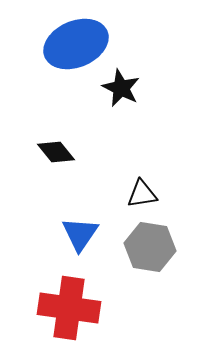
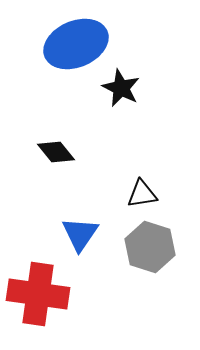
gray hexagon: rotated 9 degrees clockwise
red cross: moved 31 px left, 14 px up
